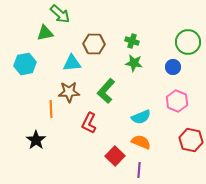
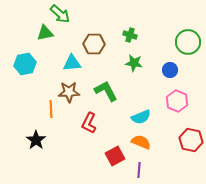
green cross: moved 2 px left, 6 px up
blue circle: moved 3 px left, 3 px down
green L-shape: rotated 110 degrees clockwise
red square: rotated 18 degrees clockwise
